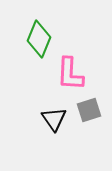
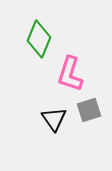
pink L-shape: rotated 15 degrees clockwise
